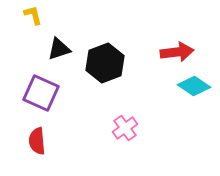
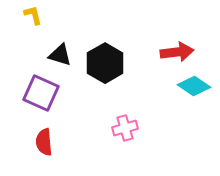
black triangle: moved 1 px right, 6 px down; rotated 35 degrees clockwise
black hexagon: rotated 9 degrees counterclockwise
pink cross: rotated 20 degrees clockwise
red semicircle: moved 7 px right, 1 px down
